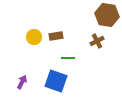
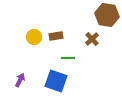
brown cross: moved 5 px left, 2 px up; rotated 16 degrees counterclockwise
purple arrow: moved 2 px left, 2 px up
